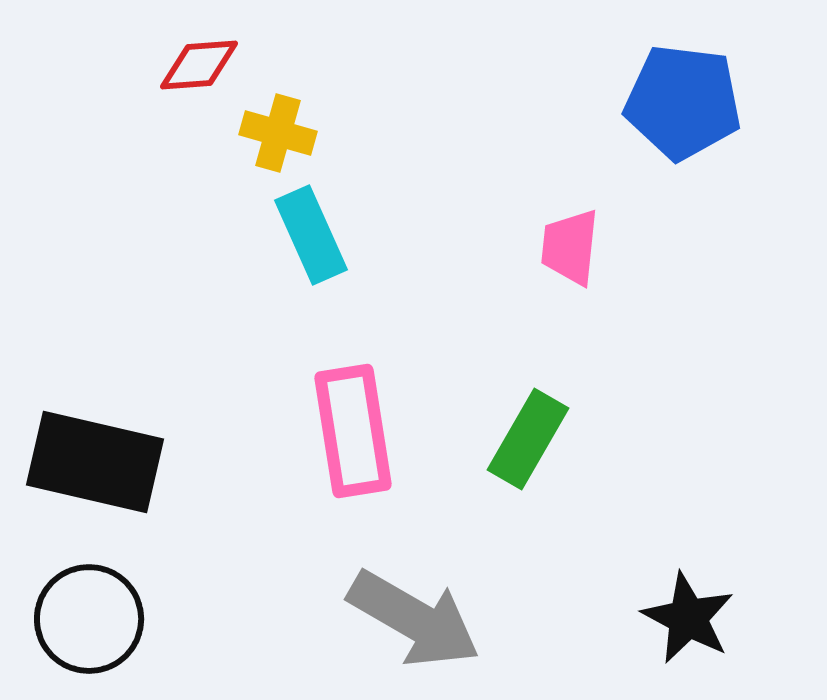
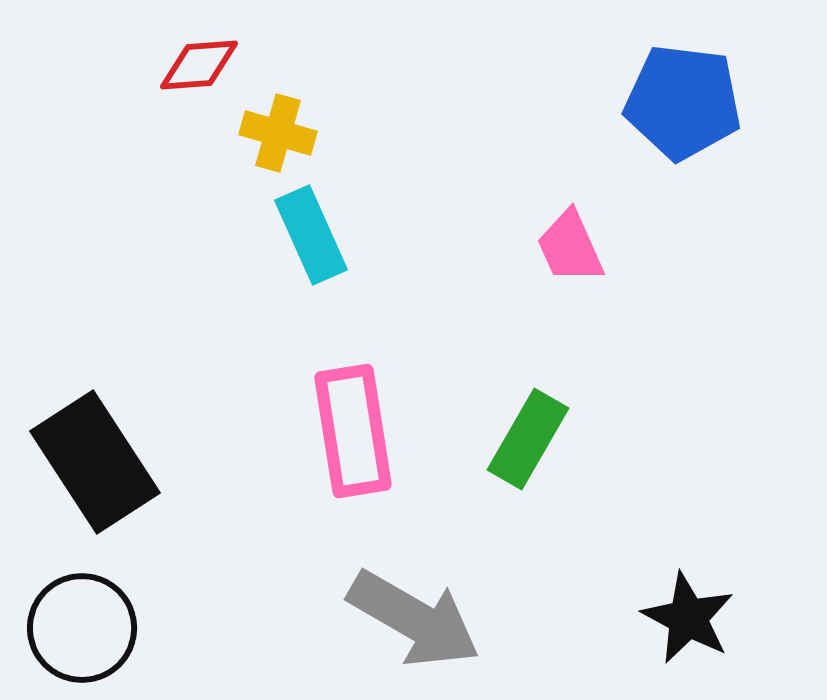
pink trapezoid: rotated 30 degrees counterclockwise
black rectangle: rotated 44 degrees clockwise
black circle: moved 7 px left, 9 px down
